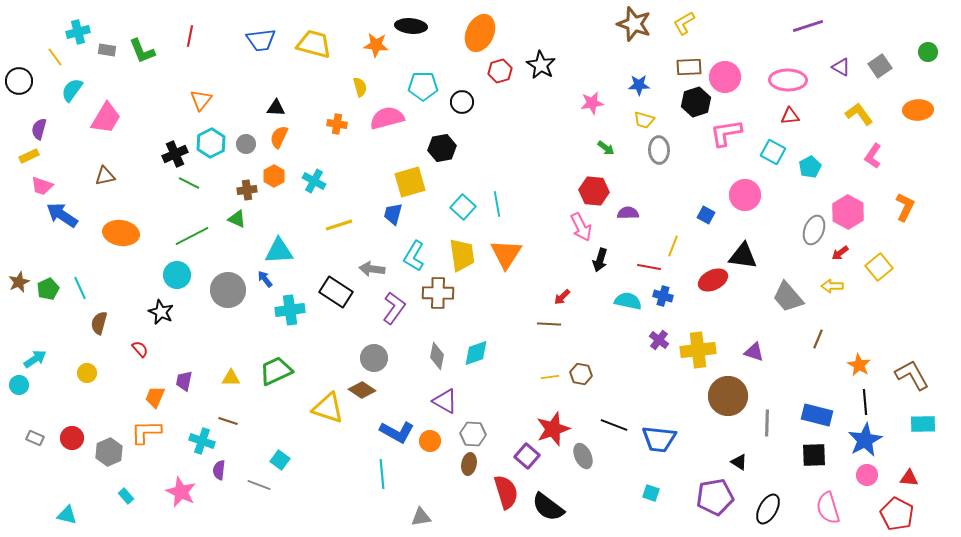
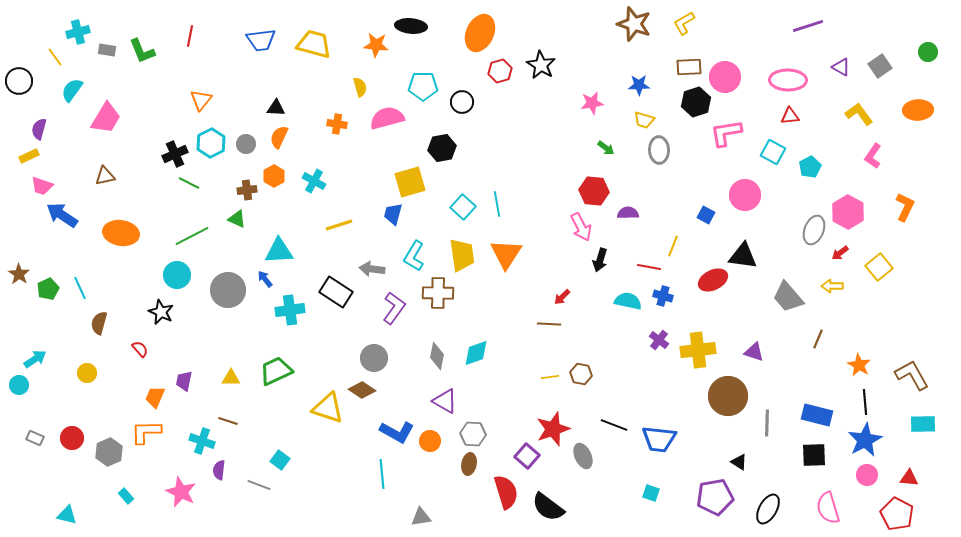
brown star at (19, 282): moved 8 px up; rotated 15 degrees counterclockwise
